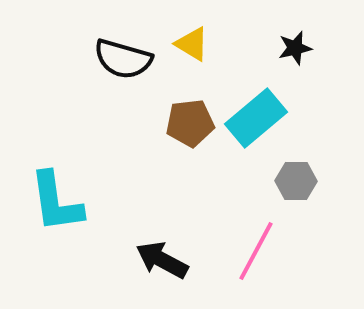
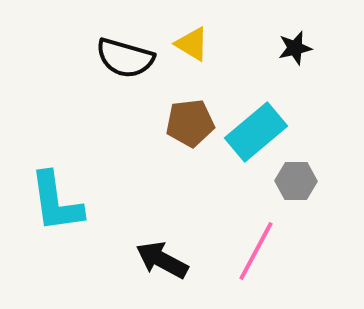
black semicircle: moved 2 px right, 1 px up
cyan rectangle: moved 14 px down
